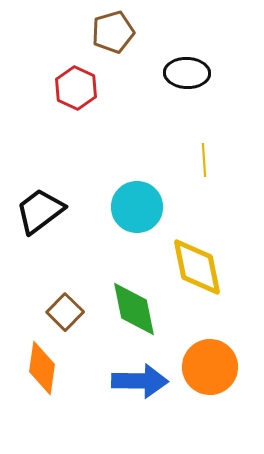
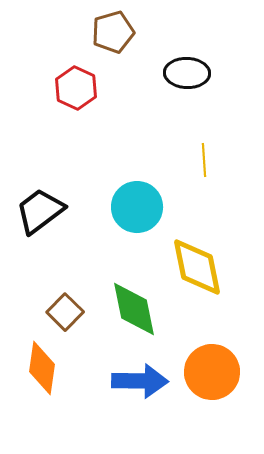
orange circle: moved 2 px right, 5 px down
